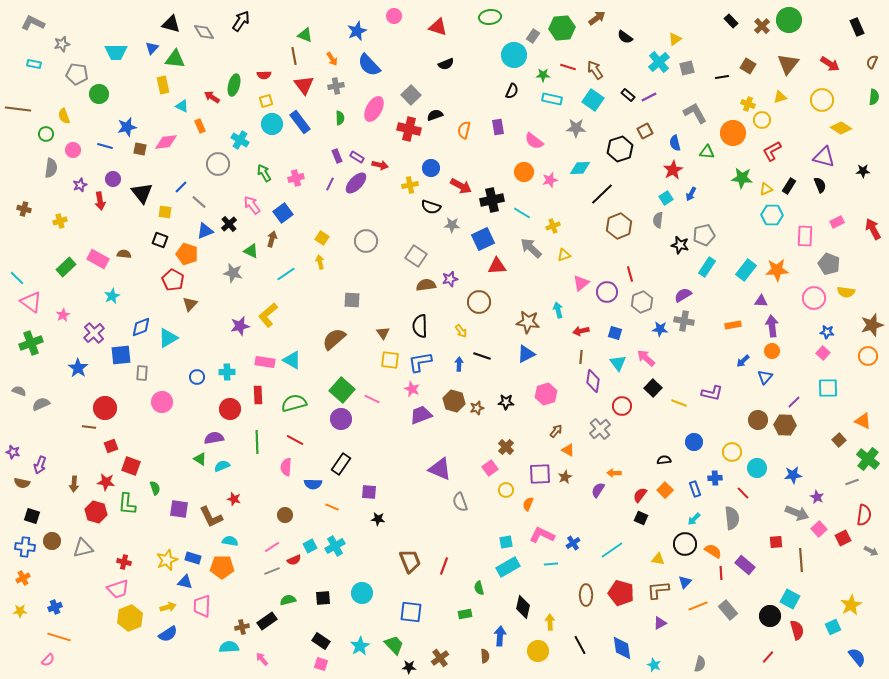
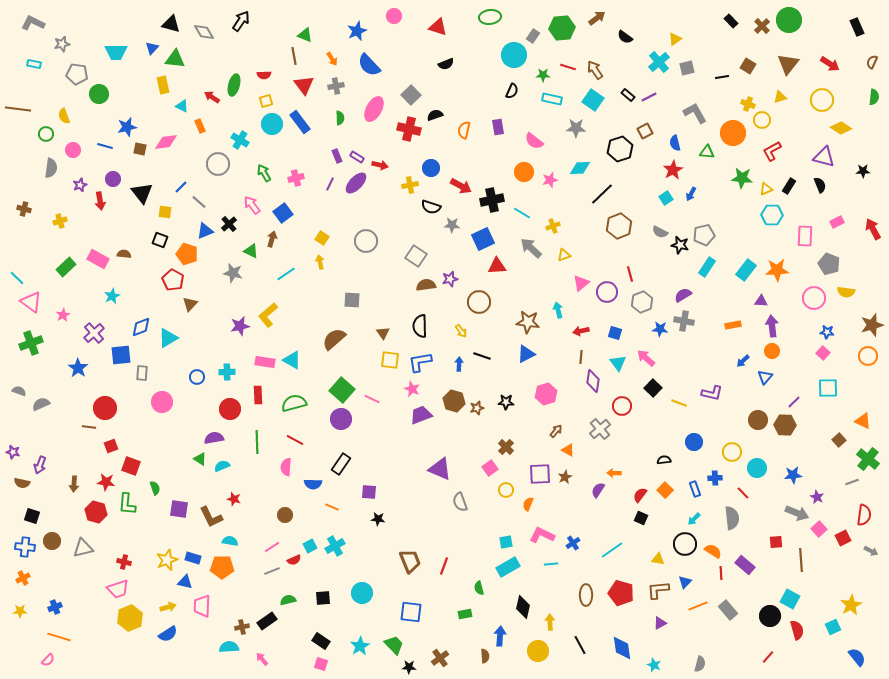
gray semicircle at (658, 220): moved 2 px right, 12 px down; rotated 70 degrees counterclockwise
